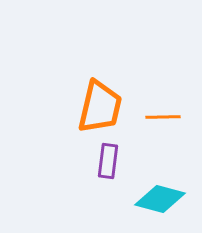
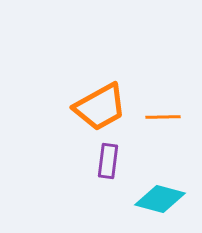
orange trapezoid: rotated 48 degrees clockwise
